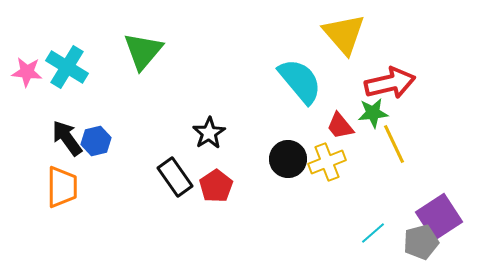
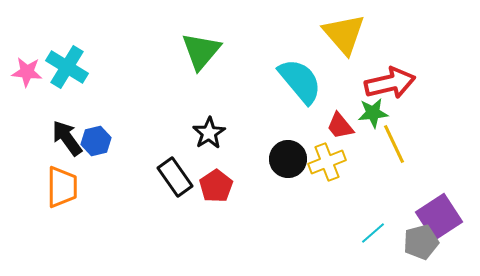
green triangle: moved 58 px right
